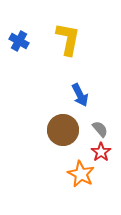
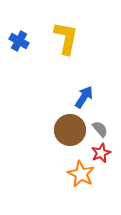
yellow L-shape: moved 2 px left, 1 px up
blue arrow: moved 4 px right, 2 px down; rotated 120 degrees counterclockwise
brown circle: moved 7 px right
red star: moved 1 px down; rotated 12 degrees clockwise
